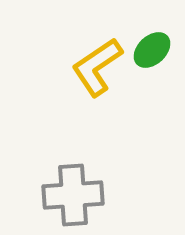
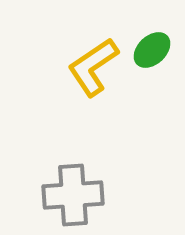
yellow L-shape: moved 4 px left
